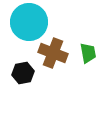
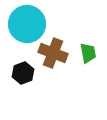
cyan circle: moved 2 px left, 2 px down
black hexagon: rotated 10 degrees counterclockwise
